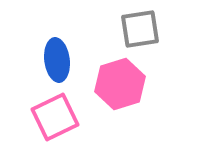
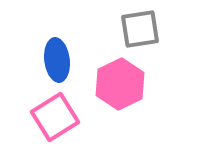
pink hexagon: rotated 9 degrees counterclockwise
pink square: rotated 6 degrees counterclockwise
